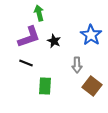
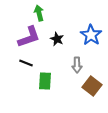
black star: moved 3 px right, 2 px up
green rectangle: moved 5 px up
